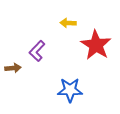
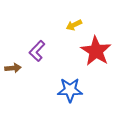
yellow arrow: moved 6 px right, 2 px down; rotated 28 degrees counterclockwise
red star: moved 6 px down
